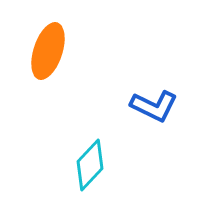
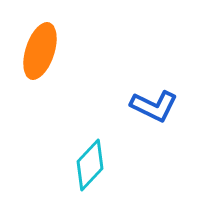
orange ellipse: moved 8 px left
